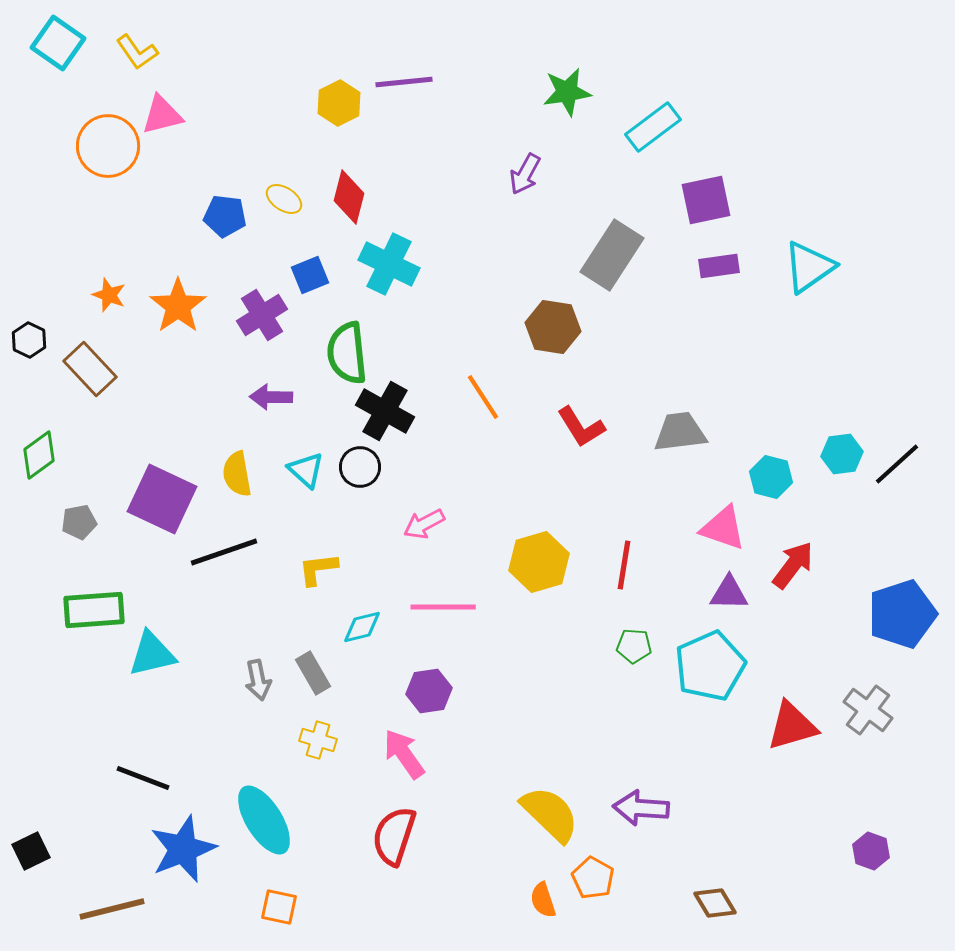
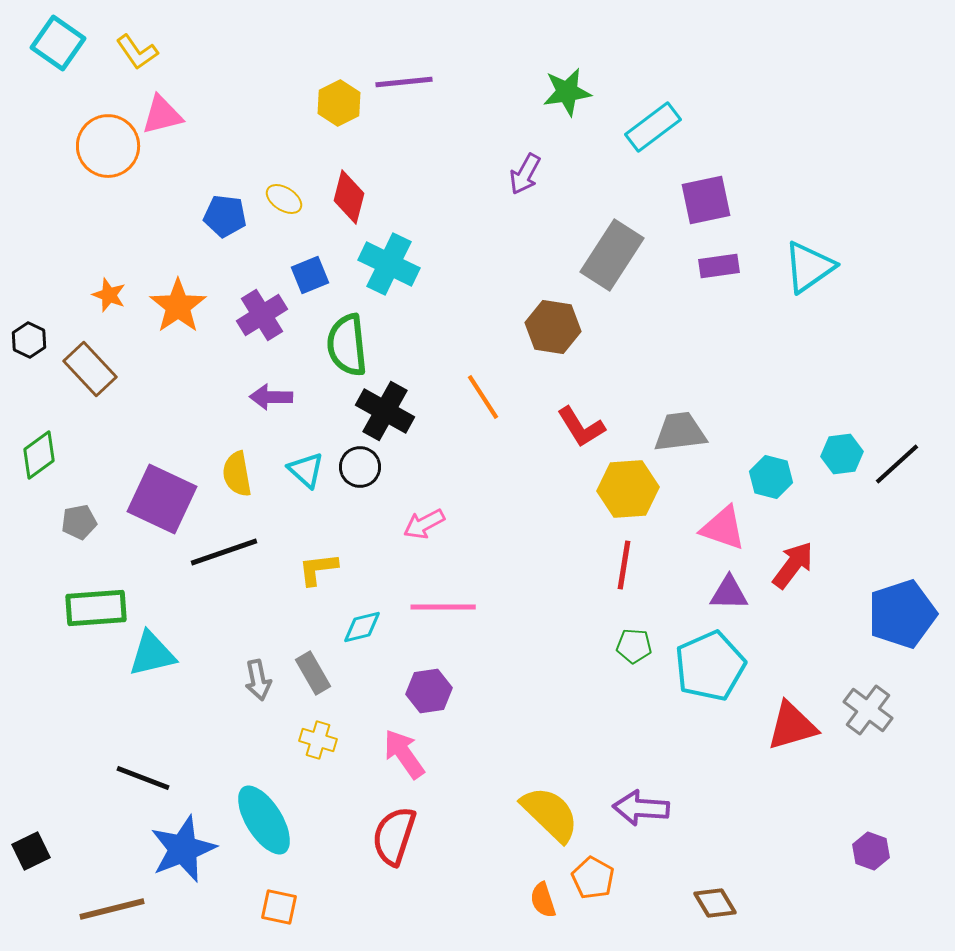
green semicircle at (347, 353): moved 8 px up
yellow hexagon at (539, 562): moved 89 px right, 73 px up; rotated 12 degrees clockwise
green rectangle at (94, 610): moved 2 px right, 2 px up
